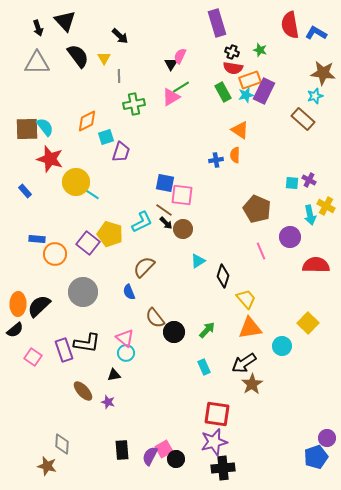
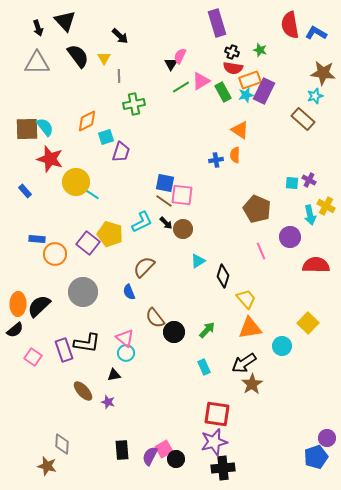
pink triangle at (171, 97): moved 30 px right, 16 px up
brown line at (164, 210): moved 9 px up
